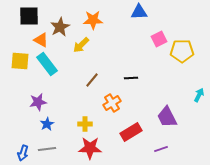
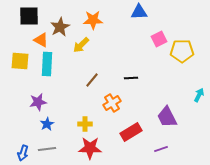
cyan rectangle: rotated 40 degrees clockwise
